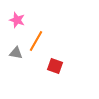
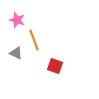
orange line: moved 2 px left, 1 px up; rotated 50 degrees counterclockwise
gray triangle: rotated 16 degrees clockwise
